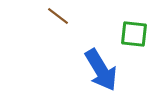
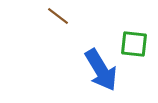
green square: moved 10 px down
